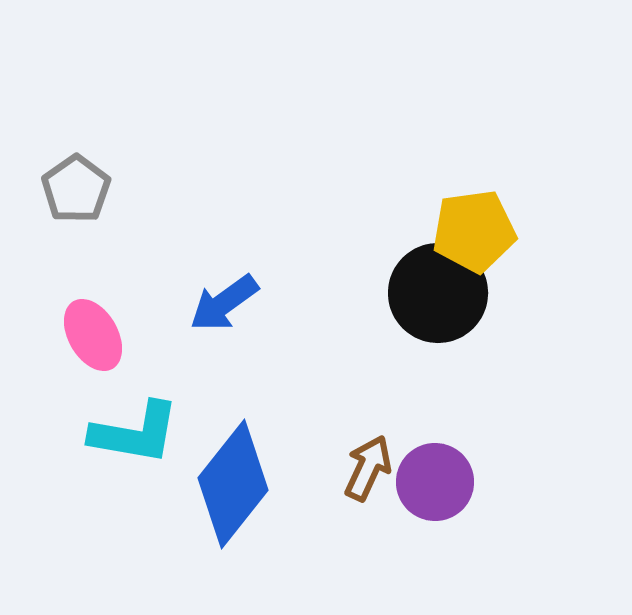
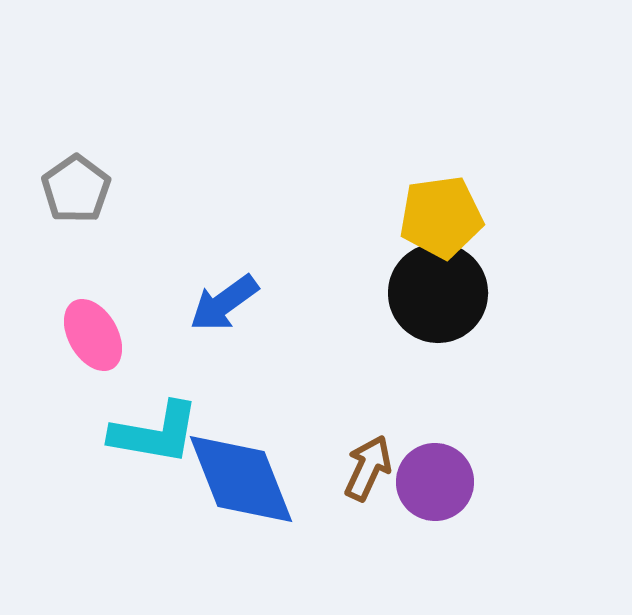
yellow pentagon: moved 33 px left, 14 px up
cyan L-shape: moved 20 px right
blue diamond: moved 8 px right, 5 px up; rotated 60 degrees counterclockwise
